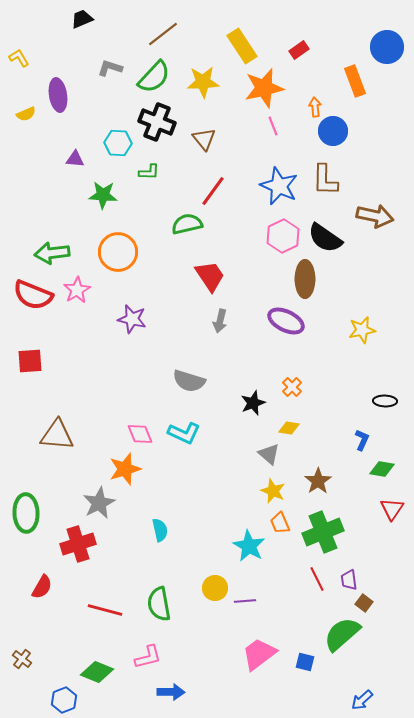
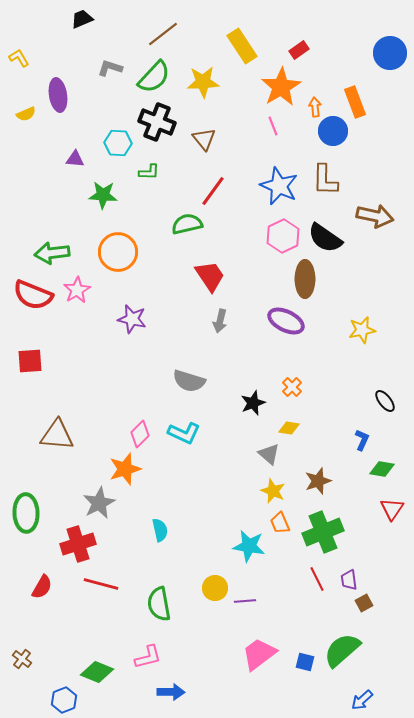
blue circle at (387, 47): moved 3 px right, 6 px down
orange rectangle at (355, 81): moved 21 px down
orange star at (264, 88): moved 17 px right, 1 px up; rotated 18 degrees counterclockwise
black ellipse at (385, 401): rotated 50 degrees clockwise
pink diamond at (140, 434): rotated 68 degrees clockwise
brown star at (318, 481): rotated 16 degrees clockwise
cyan star at (249, 546): rotated 20 degrees counterclockwise
brown square at (364, 603): rotated 24 degrees clockwise
red line at (105, 610): moved 4 px left, 26 px up
green semicircle at (342, 634): moved 16 px down
